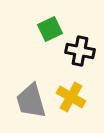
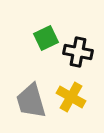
green square: moved 4 px left, 9 px down
black cross: moved 2 px left, 1 px down
